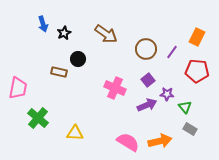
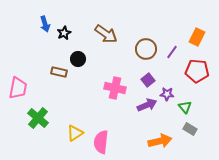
blue arrow: moved 2 px right
pink cross: rotated 10 degrees counterclockwise
yellow triangle: rotated 36 degrees counterclockwise
pink semicircle: moved 27 px left; rotated 115 degrees counterclockwise
